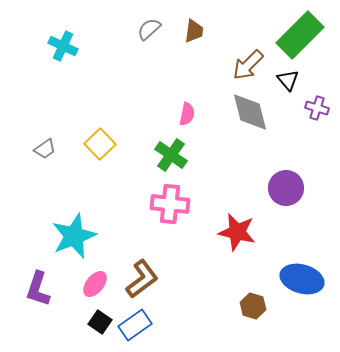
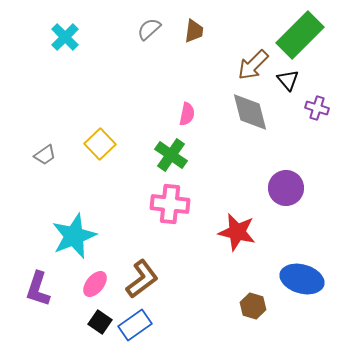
cyan cross: moved 2 px right, 9 px up; rotated 20 degrees clockwise
brown arrow: moved 5 px right
gray trapezoid: moved 6 px down
